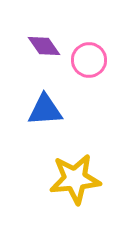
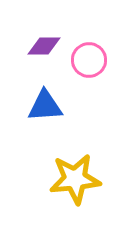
purple diamond: rotated 56 degrees counterclockwise
blue triangle: moved 4 px up
